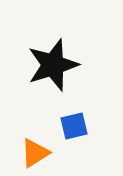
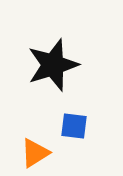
blue square: rotated 20 degrees clockwise
